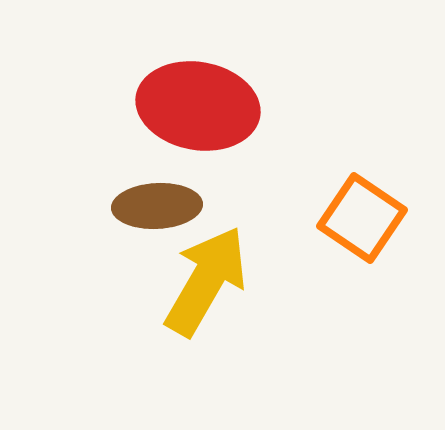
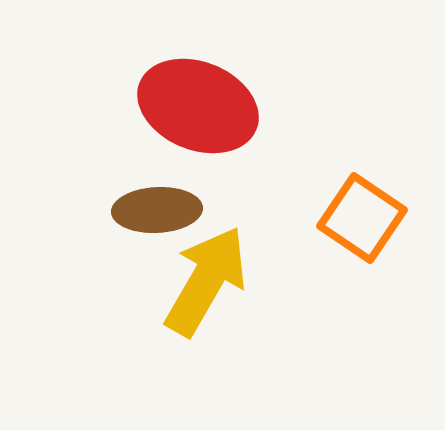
red ellipse: rotated 12 degrees clockwise
brown ellipse: moved 4 px down
